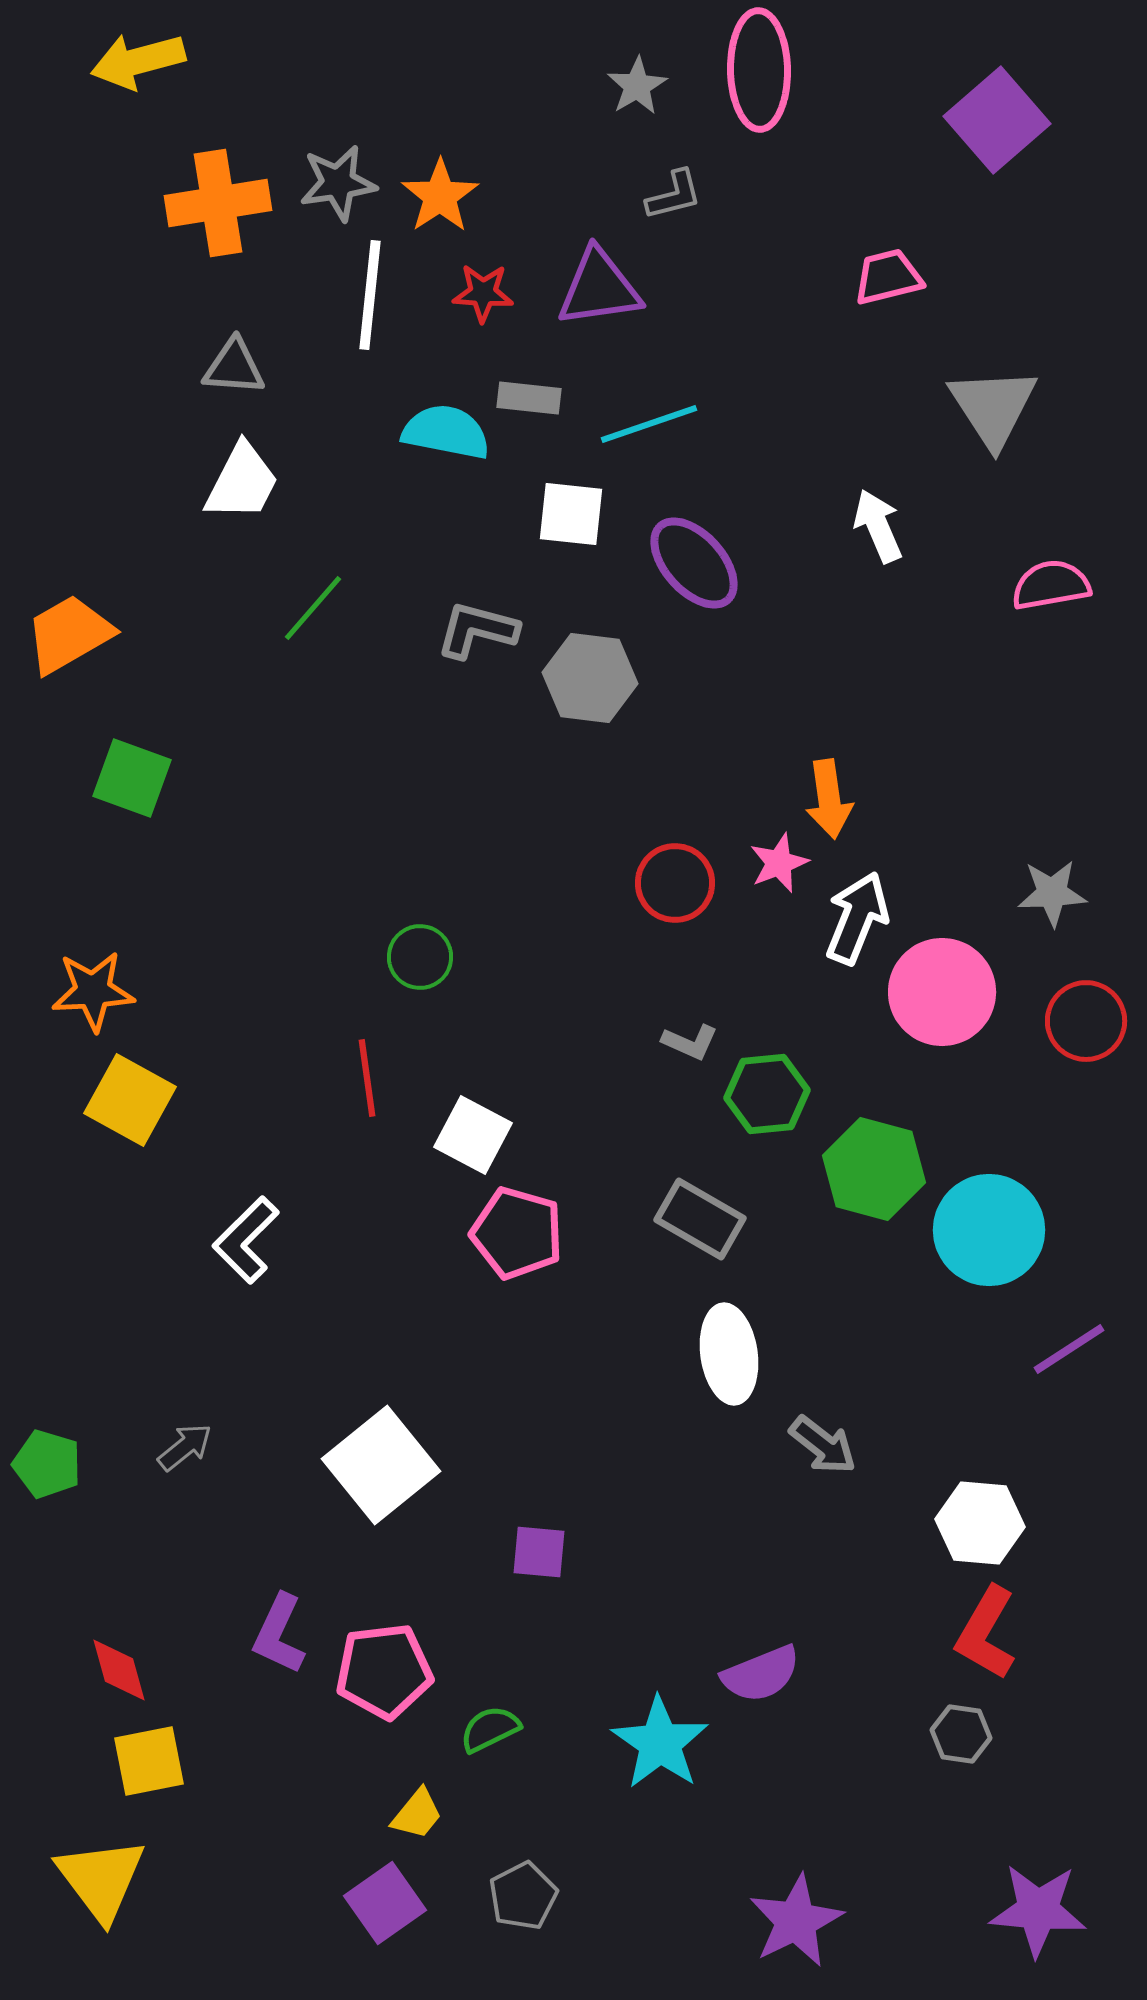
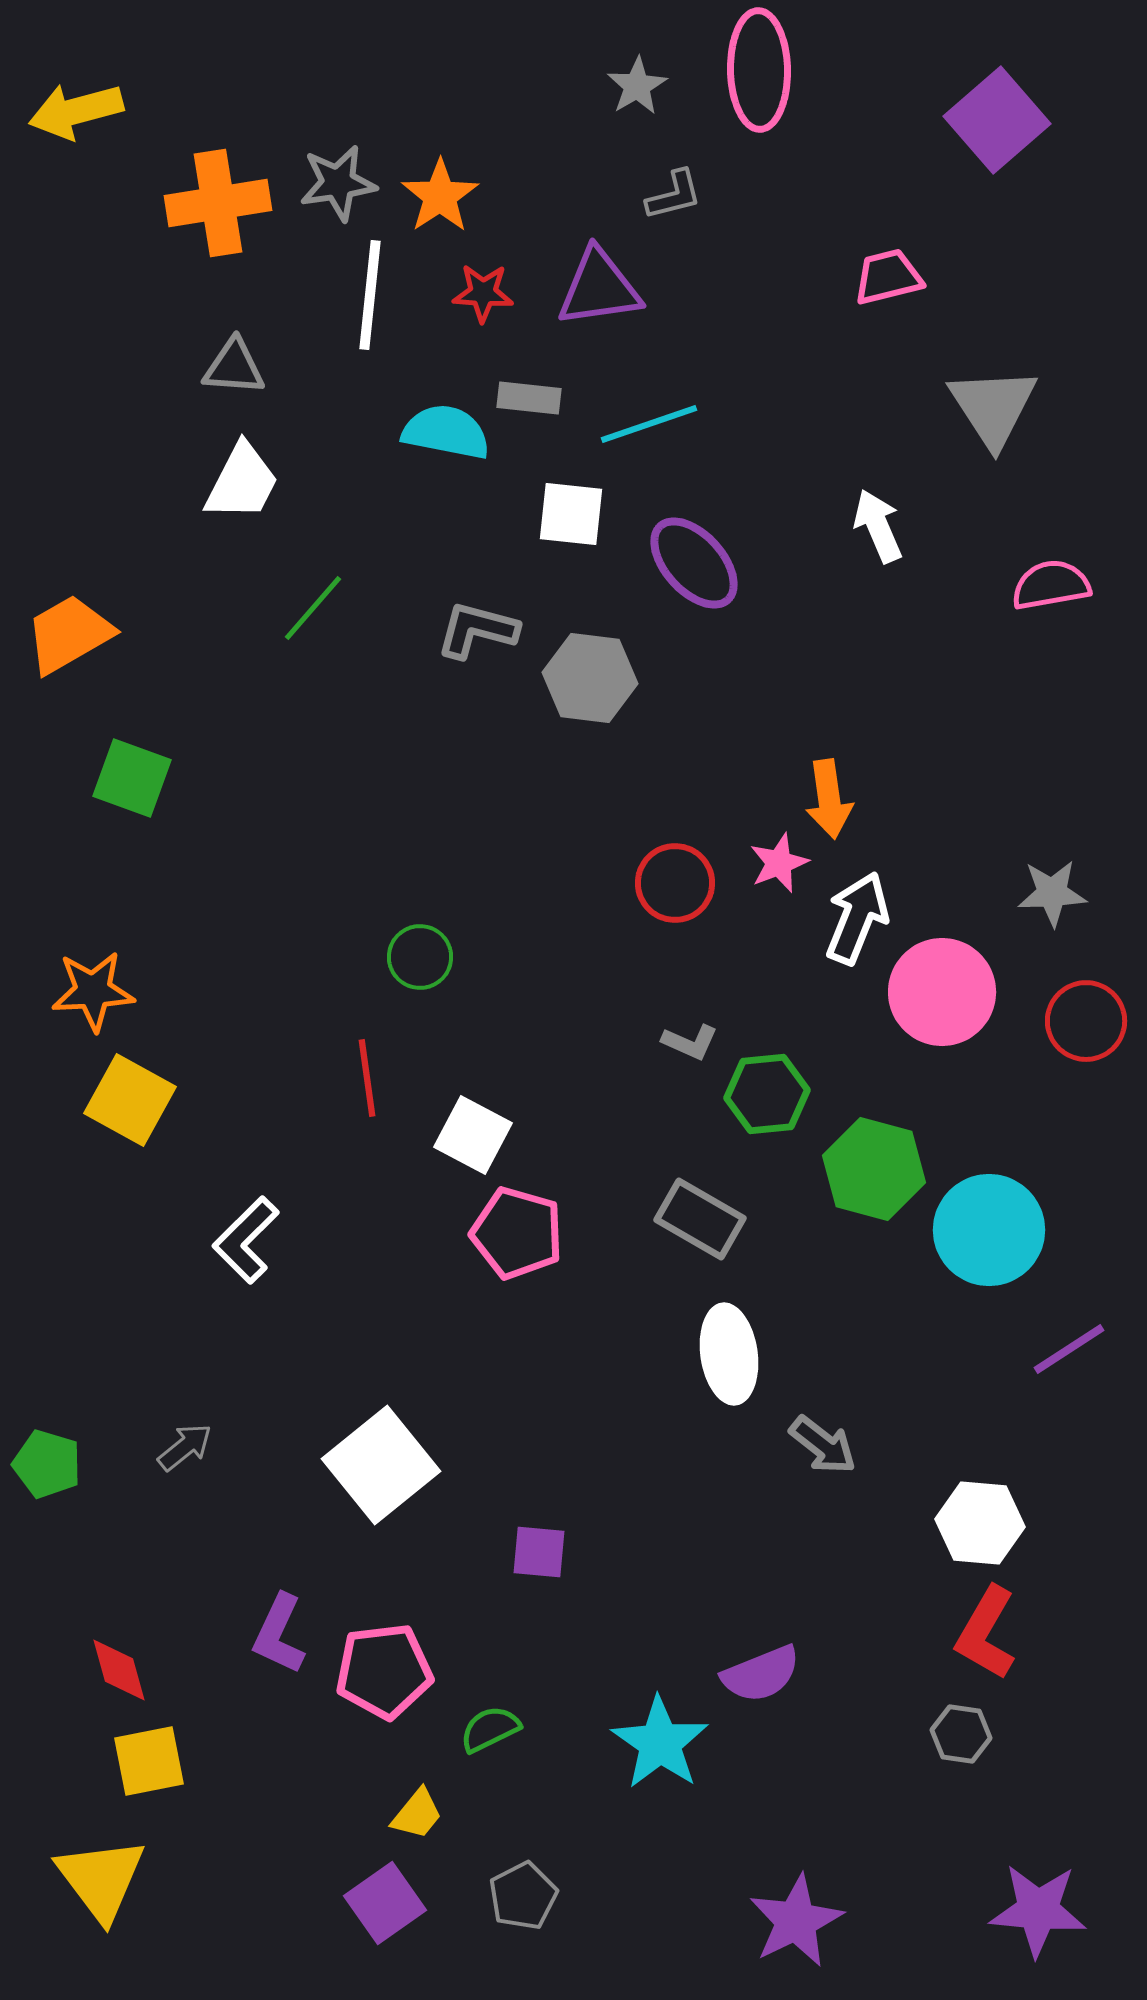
yellow arrow at (138, 61): moved 62 px left, 50 px down
